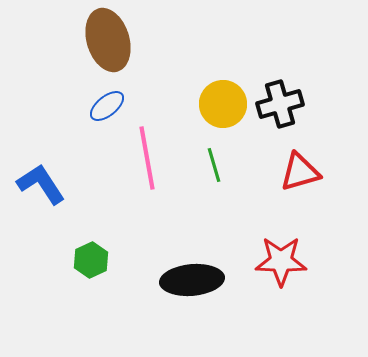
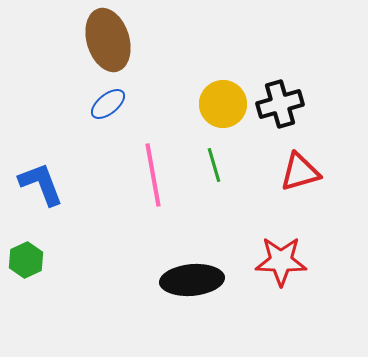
blue ellipse: moved 1 px right, 2 px up
pink line: moved 6 px right, 17 px down
blue L-shape: rotated 12 degrees clockwise
green hexagon: moved 65 px left
